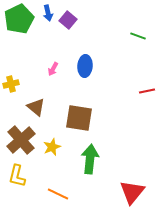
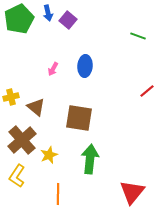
yellow cross: moved 13 px down
red line: rotated 28 degrees counterclockwise
brown cross: moved 1 px right
yellow star: moved 3 px left, 8 px down
yellow L-shape: rotated 20 degrees clockwise
orange line: rotated 65 degrees clockwise
